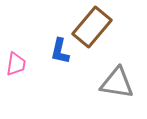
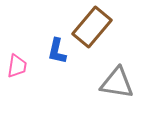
blue L-shape: moved 3 px left
pink trapezoid: moved 1 px right, 2 px down
